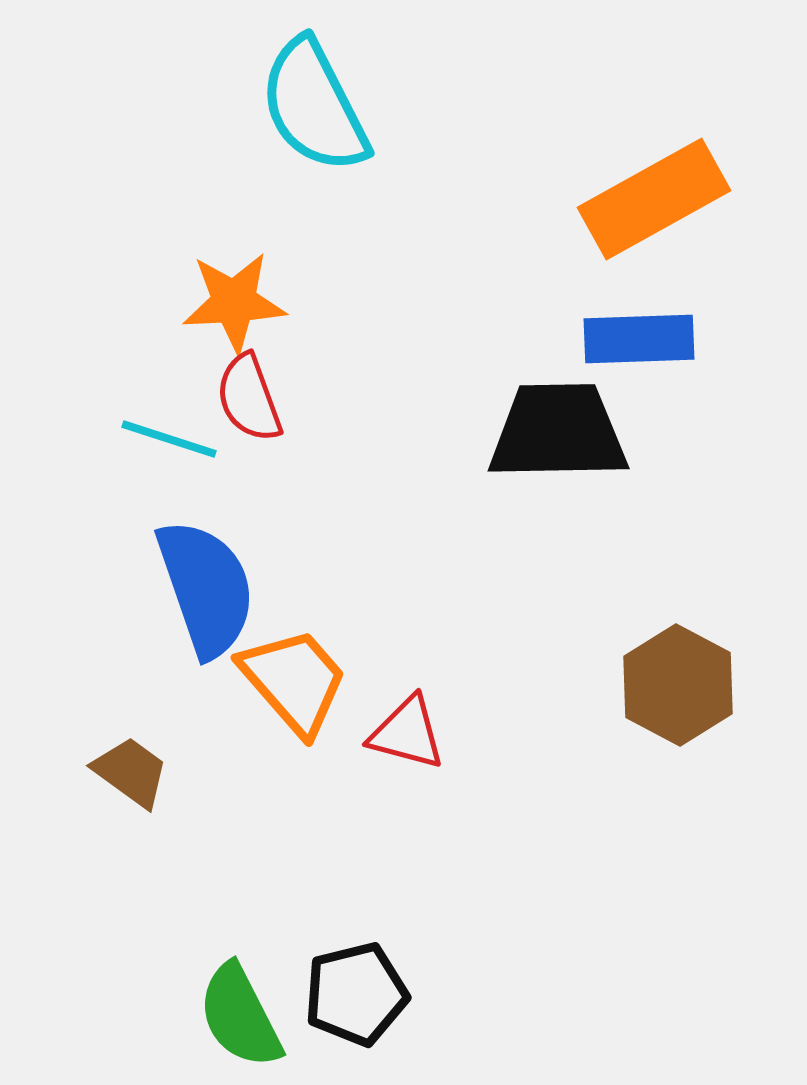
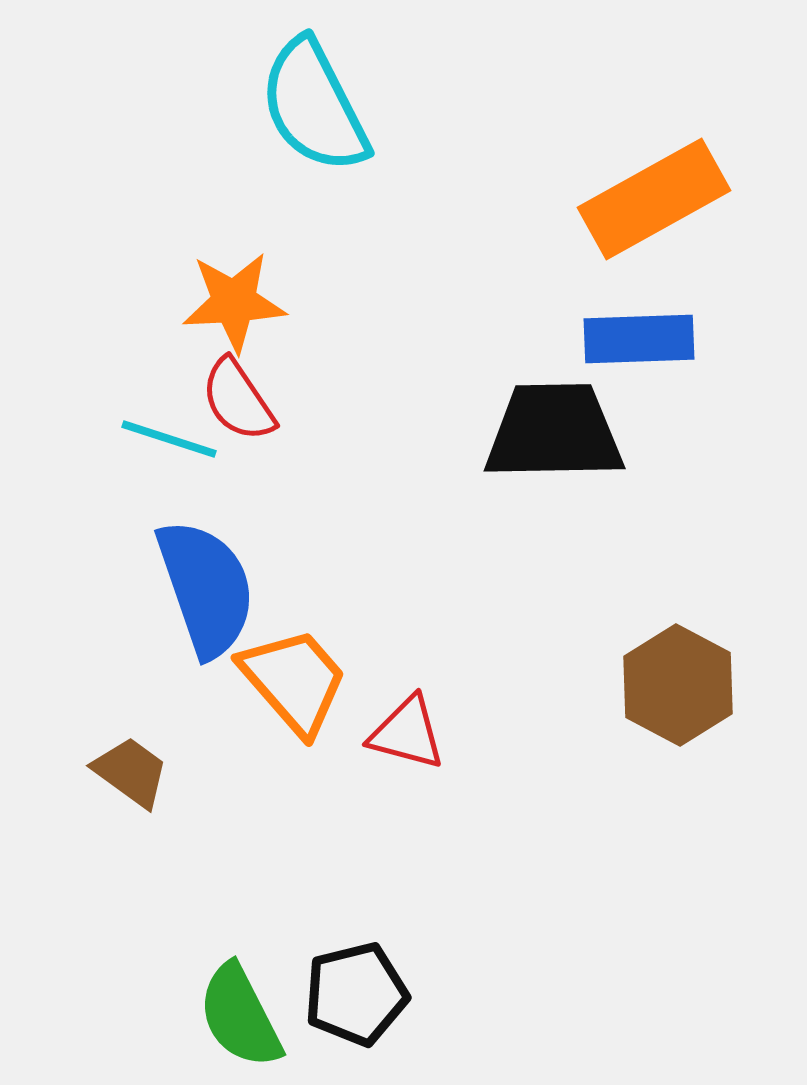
red semicircle: moved 11 px left, 2 px down; rotated 14 degrees counterclockwise
black trapezoid: moved 4 px left
